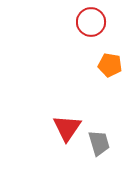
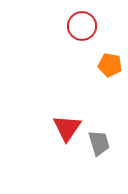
red circle: moved 9 px left, 4 px down
